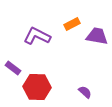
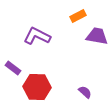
orange rectangle: moved 6 px right, 8 px up
